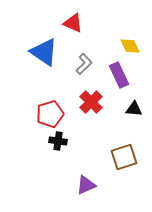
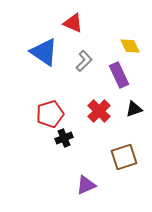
gray L-shape: moved 3 px up
red cross: moved 8 px right, 9 px down
black triangle: rotated 24 degrees counterclockwise
black cross: moved 6 px right, 3 px up; rotated 30 degrees counterclockwise
